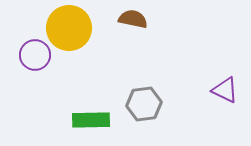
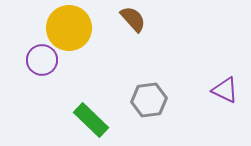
brown semicircle: rotated 36 degrees clockwise
purple circle: moved 7 px right, 5 px down
gray hexagon: moved 5 px right, 4 px up
green rectangle: rotated 45 degrees clockwise
